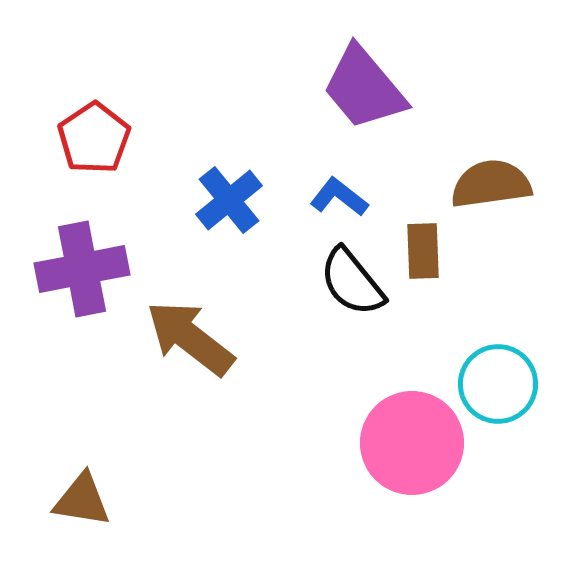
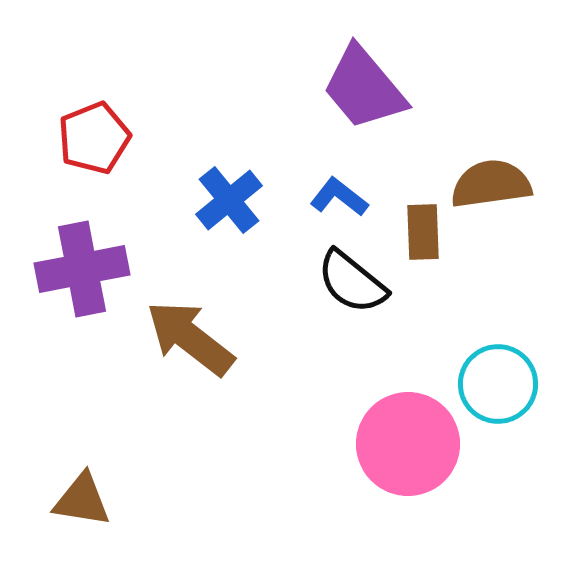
red pentagon: rotated 12 degrees clockwise
brown rectangle: moved 19 px up
black semicircle: rotated 12 degrees counterclockwise
pink circle: moved 4 px left, 1 px down
